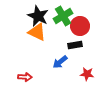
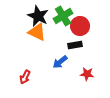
red arrow: rotated 112 degrees clockwise
